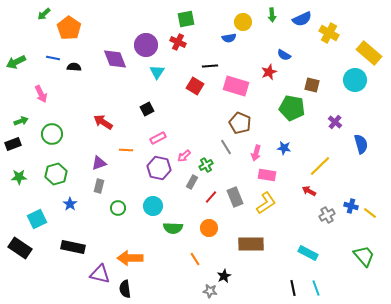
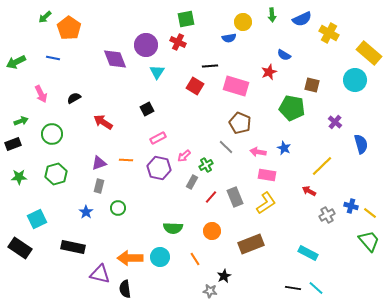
green arrow at (44, 14): moved 1 px right, 3 px down
black semicircle at (74, 67): moved 31 px down; rotated 32 degrees counterclockwise
gray line at (226, 147): rotated 14 degrees counterclockwise
blue star at (284, 148): rotated 16 degrees clockwise
orange line at (126, 150): moved 10 px down
pink arrow at (256, 153): moved 2 px right, 1 px up; rotated 84 degrees clockwise
yellow line at (320, 166): moved 2 px right
blue star at (70, 204): moved 16 px right, 8 px down
cyan circle at (153, 206): moved 7 px right, 51 px down
orange circle at (209, 228): moved 3 px right, 3 px down
brown rectangle at (251, 244): rotated 20 degrees counterclockwise
green trapezoid at (364, 256): moved 5 px right, 15 px up
black line at (293, 288): rotated 70 degrees counterclockwise
cyan line at (316, 288): rotated 28 degrees counterclockwise
